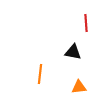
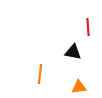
red line: moved 2 px right, 4 px down
